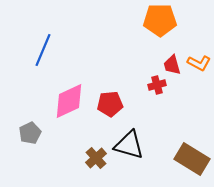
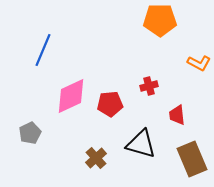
red trapezoid: moved 5 px right, 50 px down; rotated 10 degrees clockwise
red cross: moved 8 px left, 1 px down
pink diamond: moved 2 px right, 5 px up
black triangle: moved 12 px right, 1 px up
brown rectangle: rotated 36 degrees clockwise
